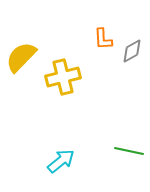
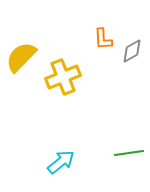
yellow cross: rotated 8 degrees counterclockwise
green line: moved 2 px down; rotated 20 degrees counterclockwise
cyan arrow: moved 1 px down
